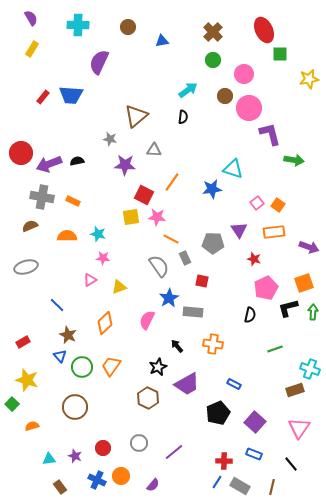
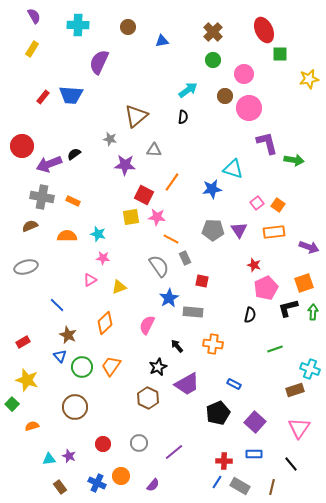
purple semicircle at (31, 18): moved 3 px right, 2 px up
purple L-shape at (270, 134): moved 3 px left, 9 px down
red circle at (21, 153): moved 1 px right, 7 px up
black semicircle at (77, 161): moved 3 px left, 7 px up; rotated 24 degrees counterclockwise
gray pentagon at (213, 243): moved 13 px up
red star at (254, 259): moved 6 px down
pink semicircle at (147, 320): moved 5 px down
red circle at (103, 448): moved 4 px up
blue rectangle at (254, 454): rotated 21 degrees counterclockwise
purple star at (75, 456): moved 6 px left
blue cross at (97, 480): moved 3 px down
